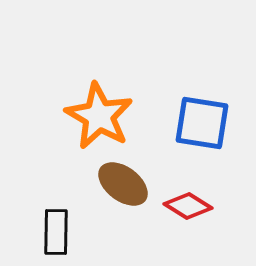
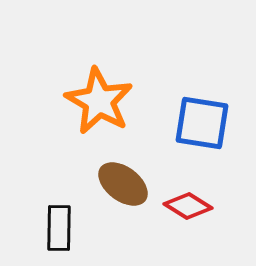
orange star: moved 15 px up
black rectangle: moved 3 px right, 4 px up
